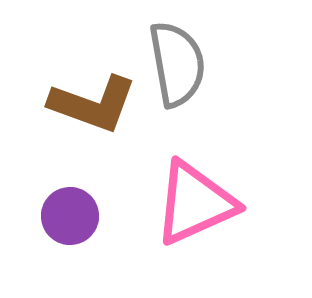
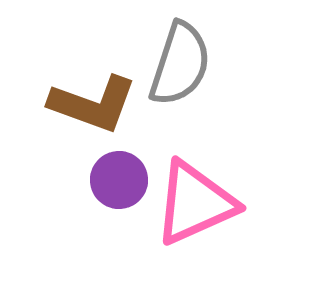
gray semicircle: moved 3 px right; rotated 28 degrees clockwise
purple circle: moved 49 px right, 36 px up
